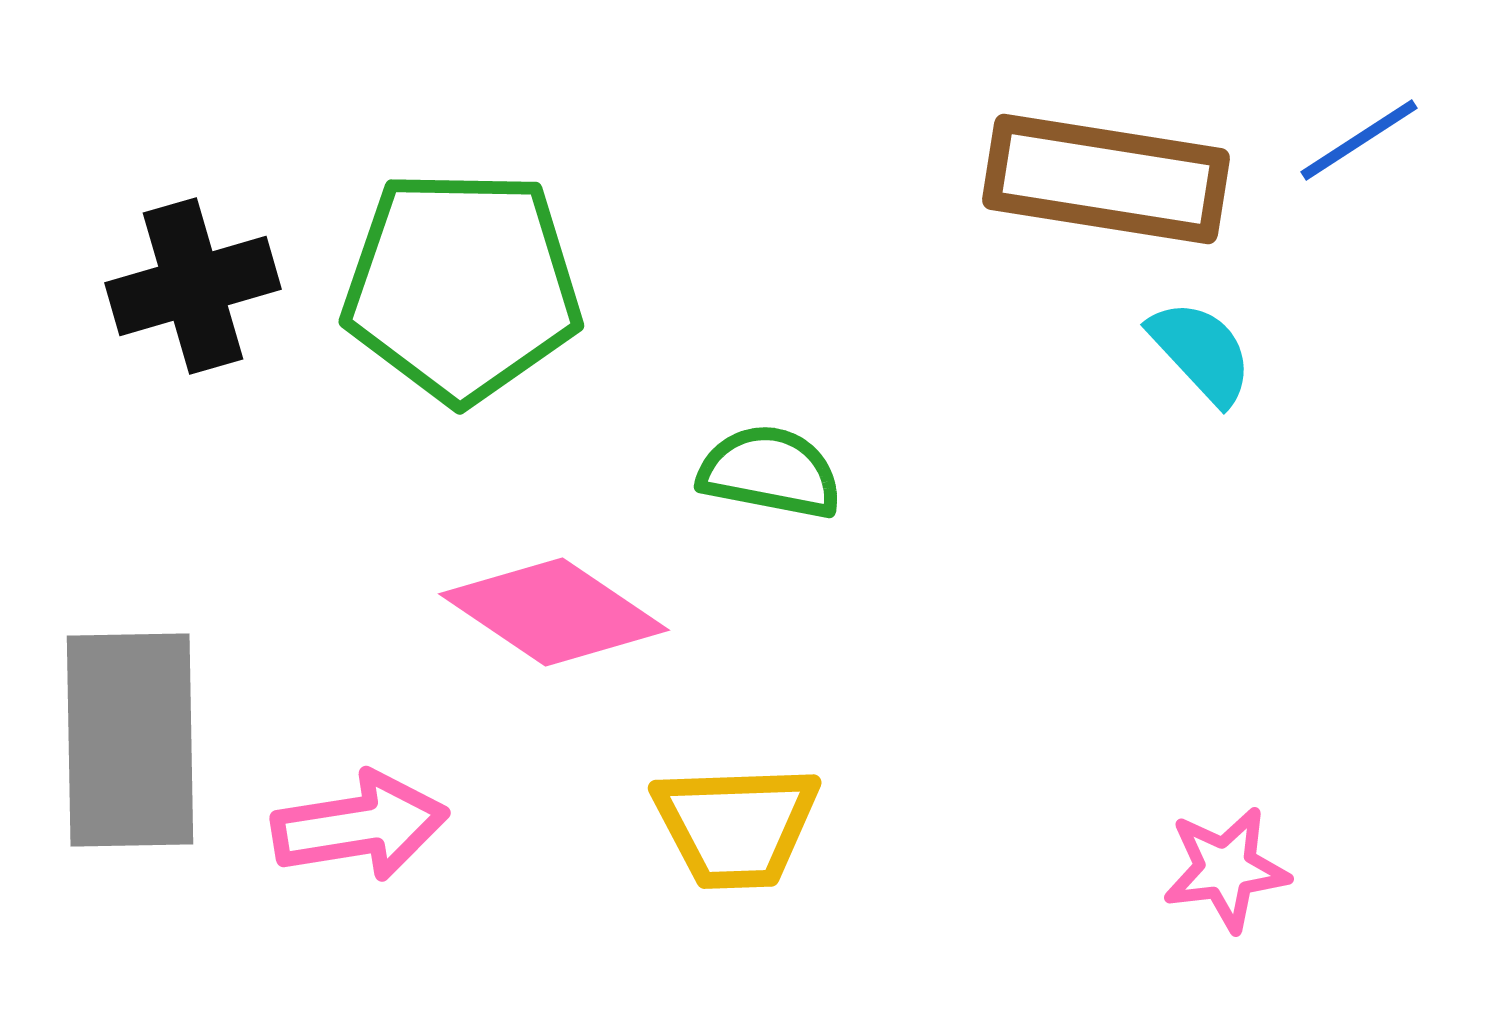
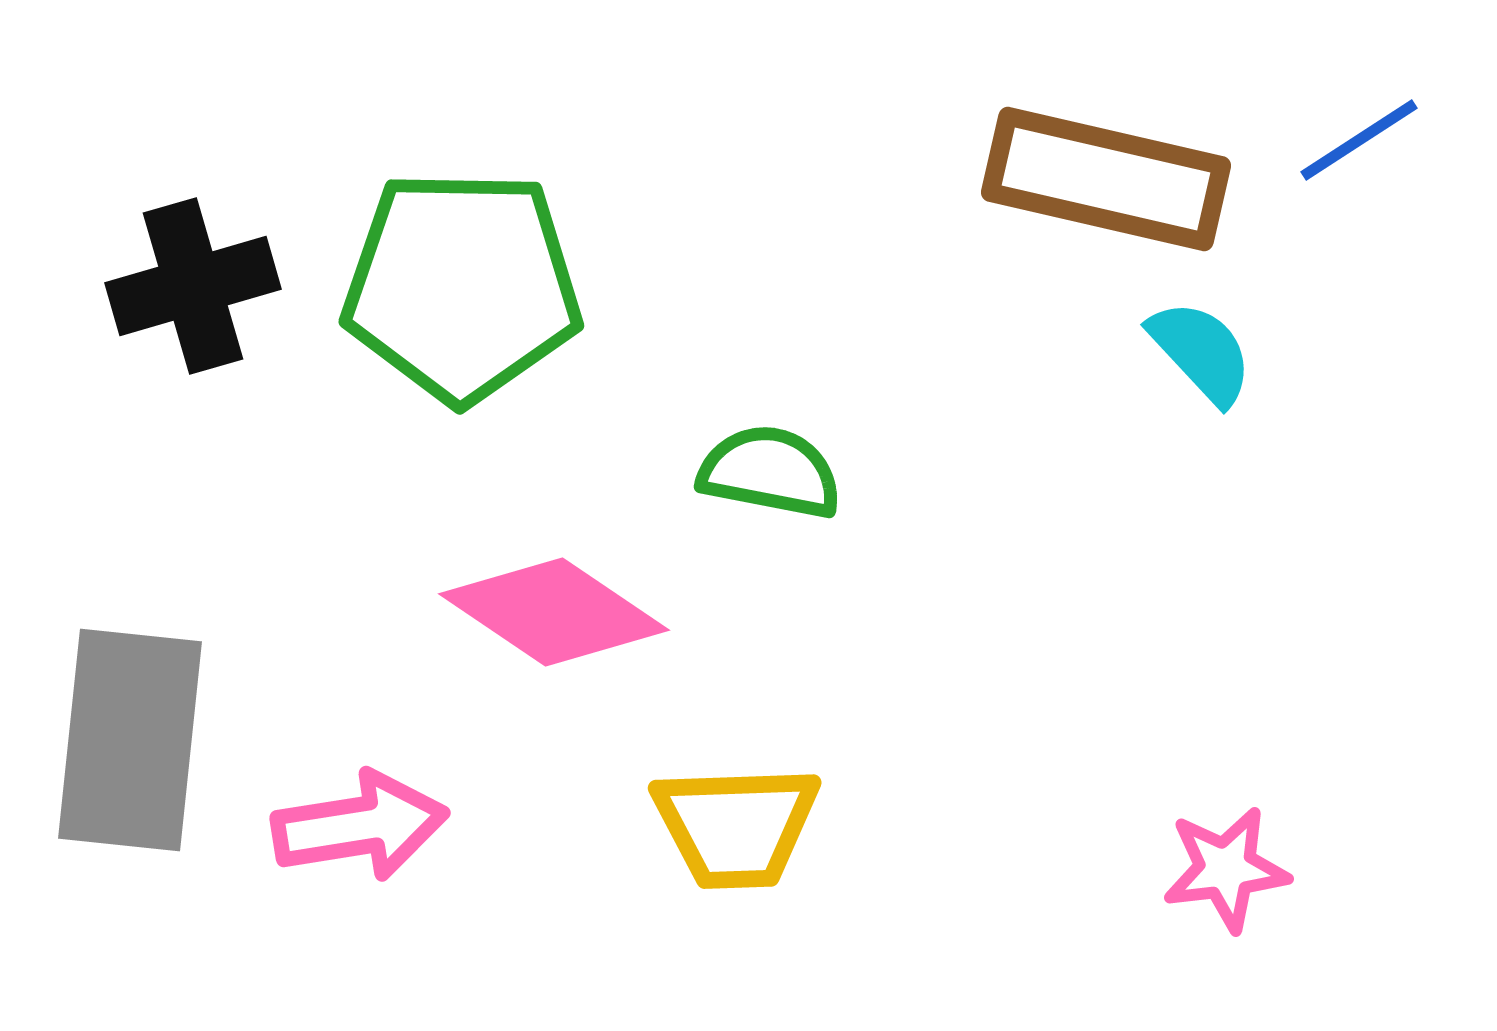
brown rectangle: rotated 4 degrees clockwise
gray rectangle: rotated 7 degrees clockwise
